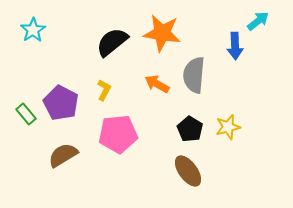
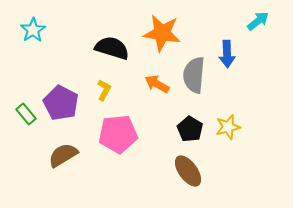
black semicircle: moved 6 px down; rotated 56 degrees clockwise
blue arrow: moved 8 px left, 8 px down
